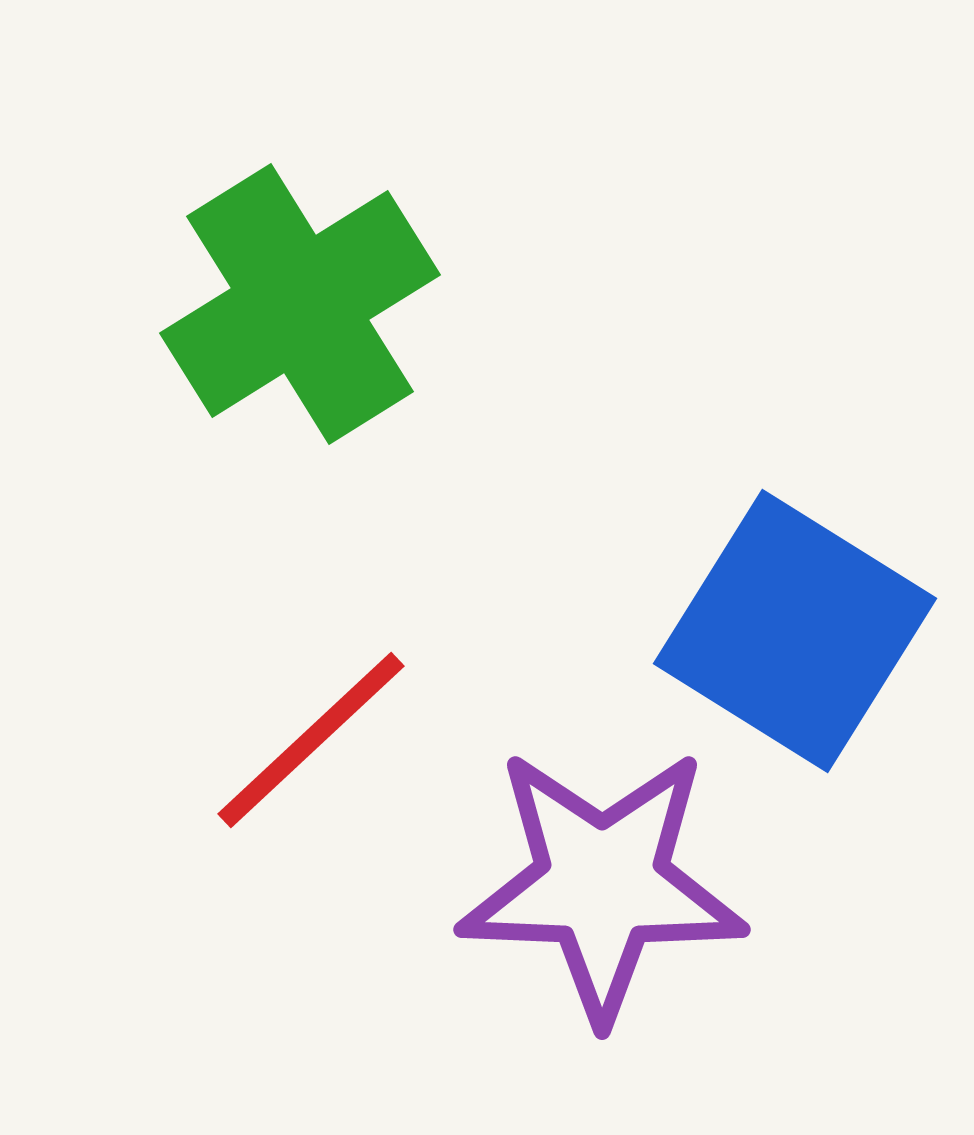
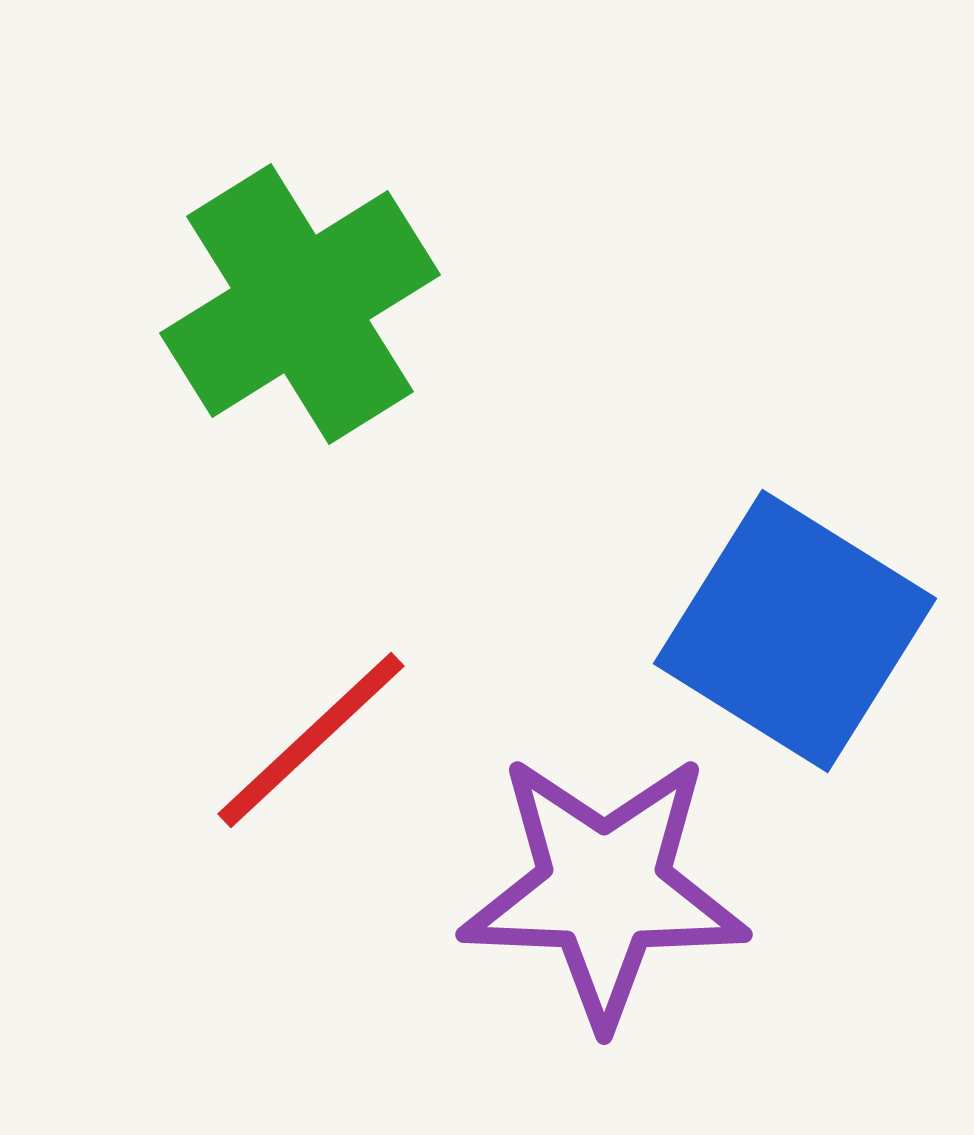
purple star: moved 2 px right, 5 px down
